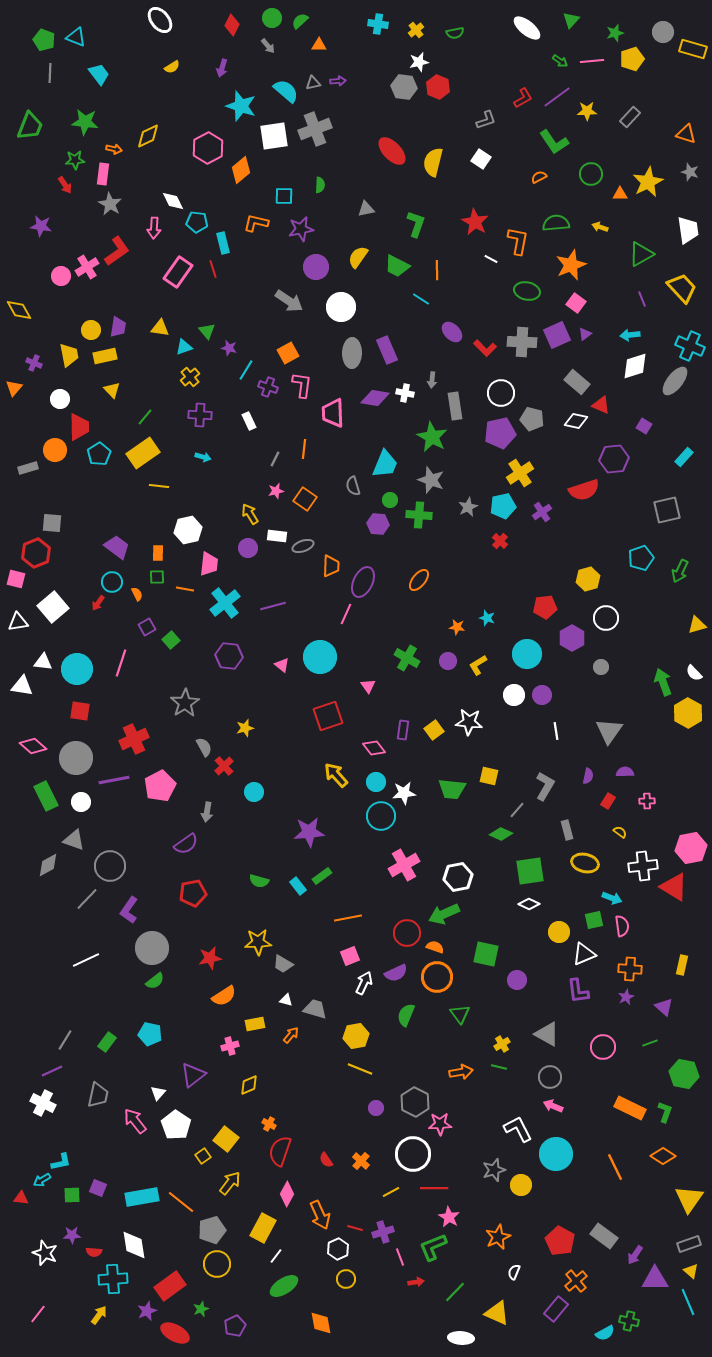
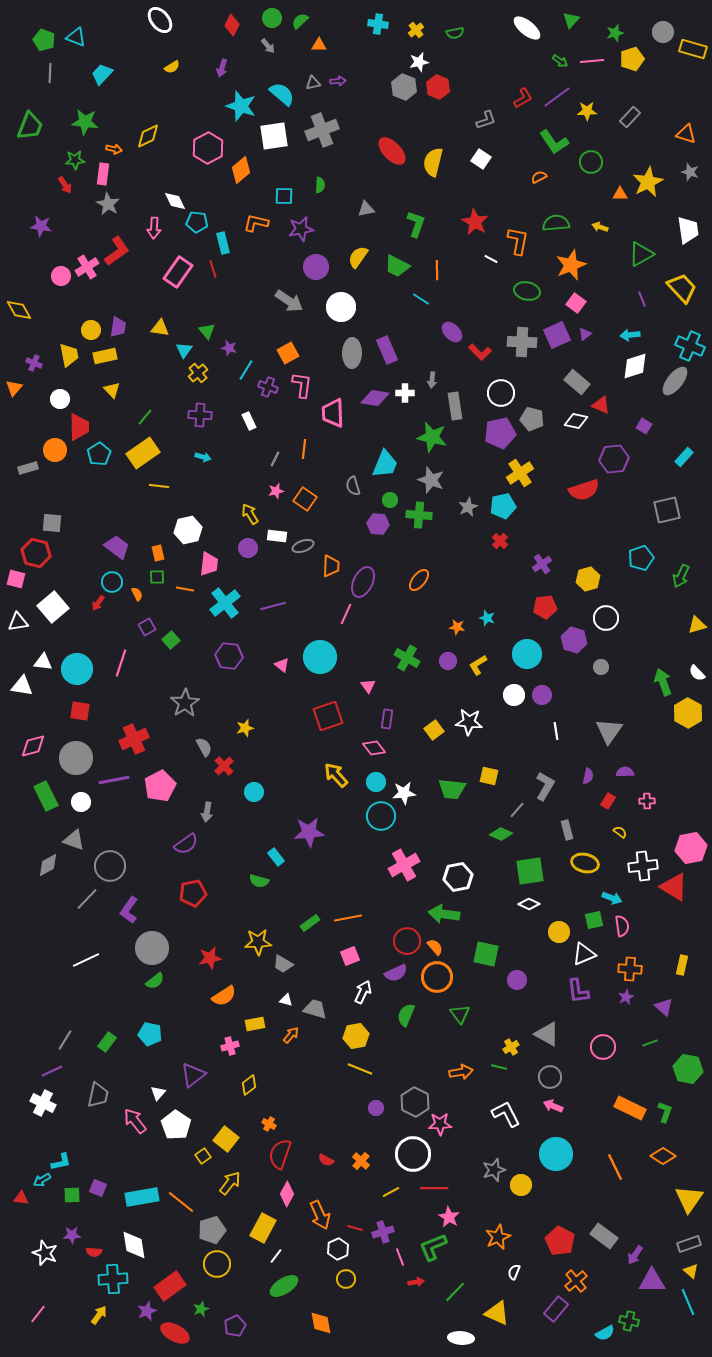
cyan trapezoid at (99, 74): moved 3 px right; rotated 100 degrees counterclockwise
gray hexagon at (404, 87): rotated 15 degrees clockwise
cyan semicircle at (286, 91): moved 4 px left, 3 px down
gray cross at (315, 129): moved 7 px right, 1 px down
green circle at (591, 174): moved 12 px up
white diamond at (173, 201): moved 2 px right
gray star at (110, 204): moved 2 px left
cyan triangle at (184, 347): moved 3 px down; rotated 36 degrees counterclockwise
red L-shape at (485, 348): moved 5 px left, 4 px down
yellow cross at (190, 377): moved 8 px right, 4 px up
white cross at (405, 393): rotated 12 degrees counterclockwise
green star at (432, 437): rotated 16 degrees counterclockwise
purple cross at (542, 512): moved 52 px down
red hexagon at (36, 553): rotated 24 degrees counterclockwise
orange rectangle at (158, 553): rotated 14 degrees counterclockwise
green arrow at (680, 571): moved 1 px right, 5 px down
purple hexagon at (572, 638): moved 2 px right, 2 px down; rotated 15 degrees counterclockwise
white semicircle at (694, 673): moved 3 px right
purple rectangle at (403, 730): moved 16 px left, 11 px up
pink diamond at (33, 746): rotated 56 degrees counterclockwise
green rectangle at (322, 876): moved 12 px left, 47 px down
cyan rectangle at (298, 886): moved 22 px left, 29 px up
green arrow at (444, 914): rotated 32 degrees clockwise
red circle at (407, 933): moved 8 px down
orange semicircle at (435, 947): rotated 30 degrees clockwise
white arrow at (364, 983): moved 1 px left, 9 px down
yellow cross at (502, 1044): moved 9 px right, 3 px down
green hexagon at (684, 1074): moved 4 px right, 5 px up
yellow diamond at (249, 1085): rotated 15 degrees counterclockwise
white L-shape at (518, 1129): moved 12 px left, 15 px up
red semicircle at (280, 1151): moved 3 px down
red semicircle at (326, 1160): rotated 28 degrees counterclockwise
purple triangle at (655, 1279): moved 3 px left, 2 px down
